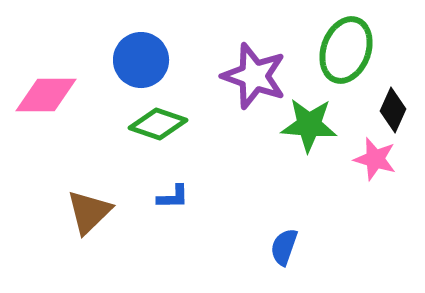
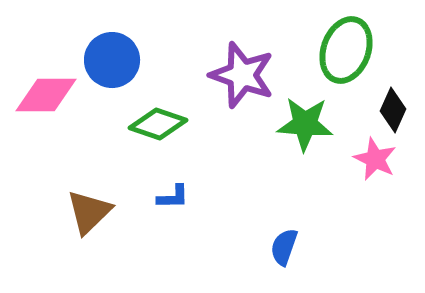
blue circle: moved 29 px left
purple star: moved 12 px left, 1 px up
green star: moved 4 px left, 1 px up
pink star: rotated 9 degrees clockwise
